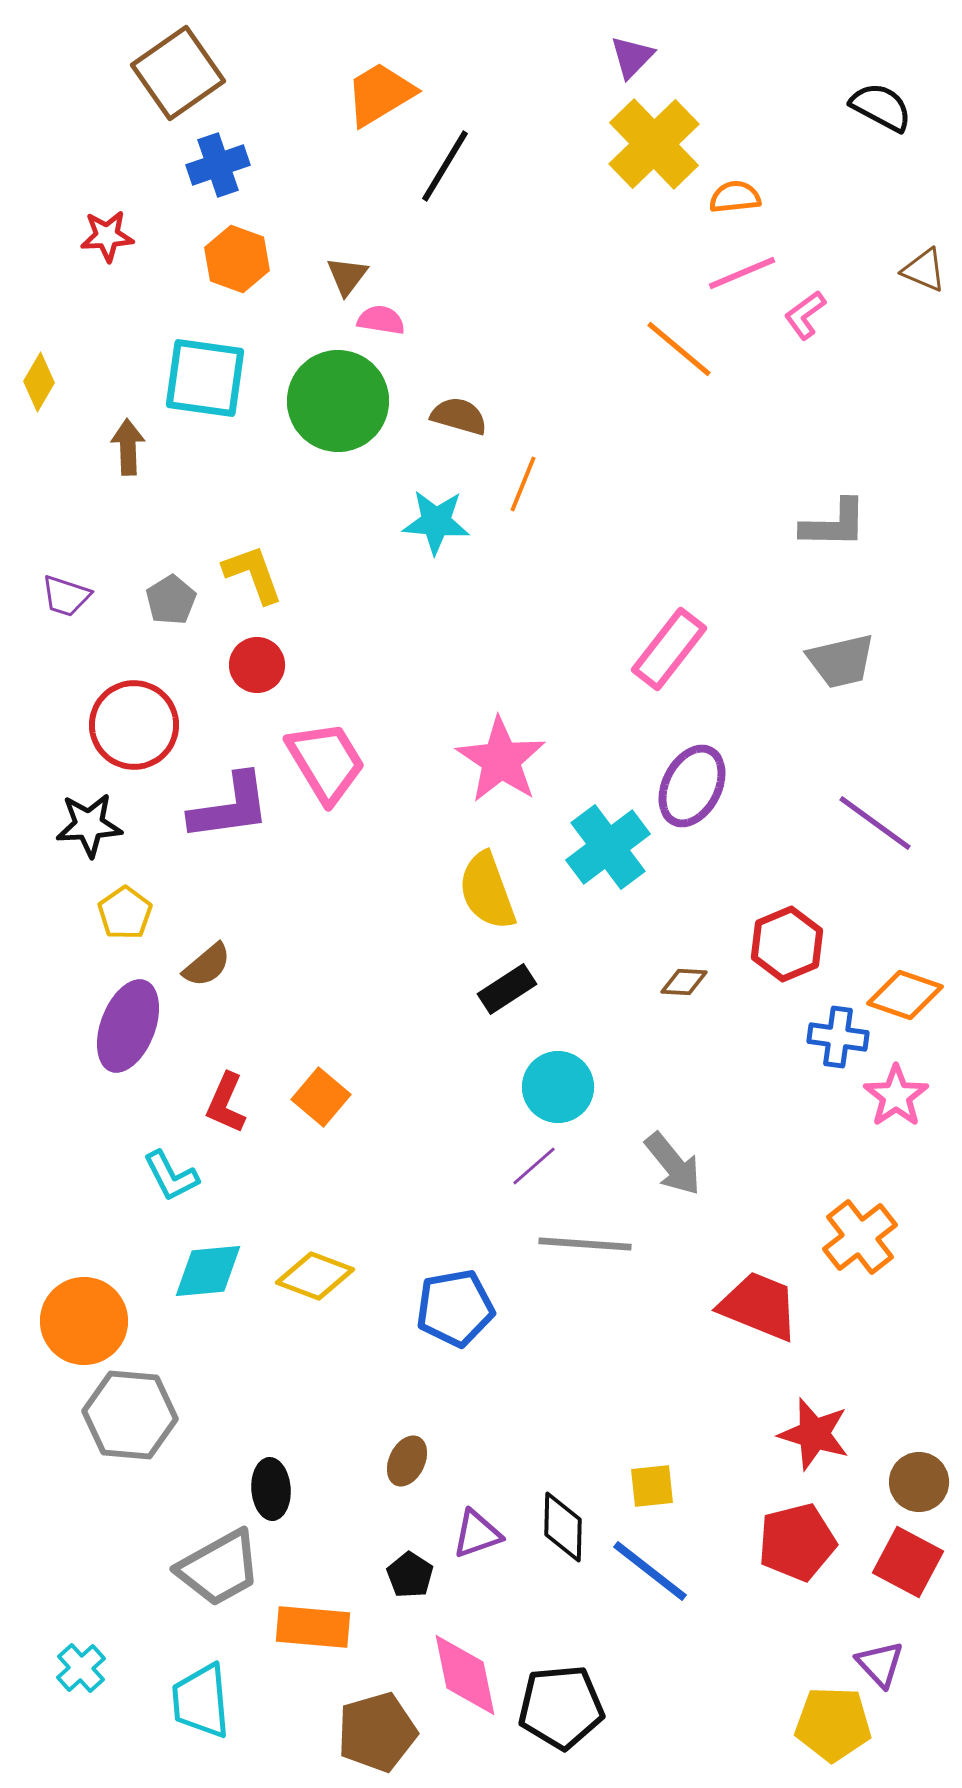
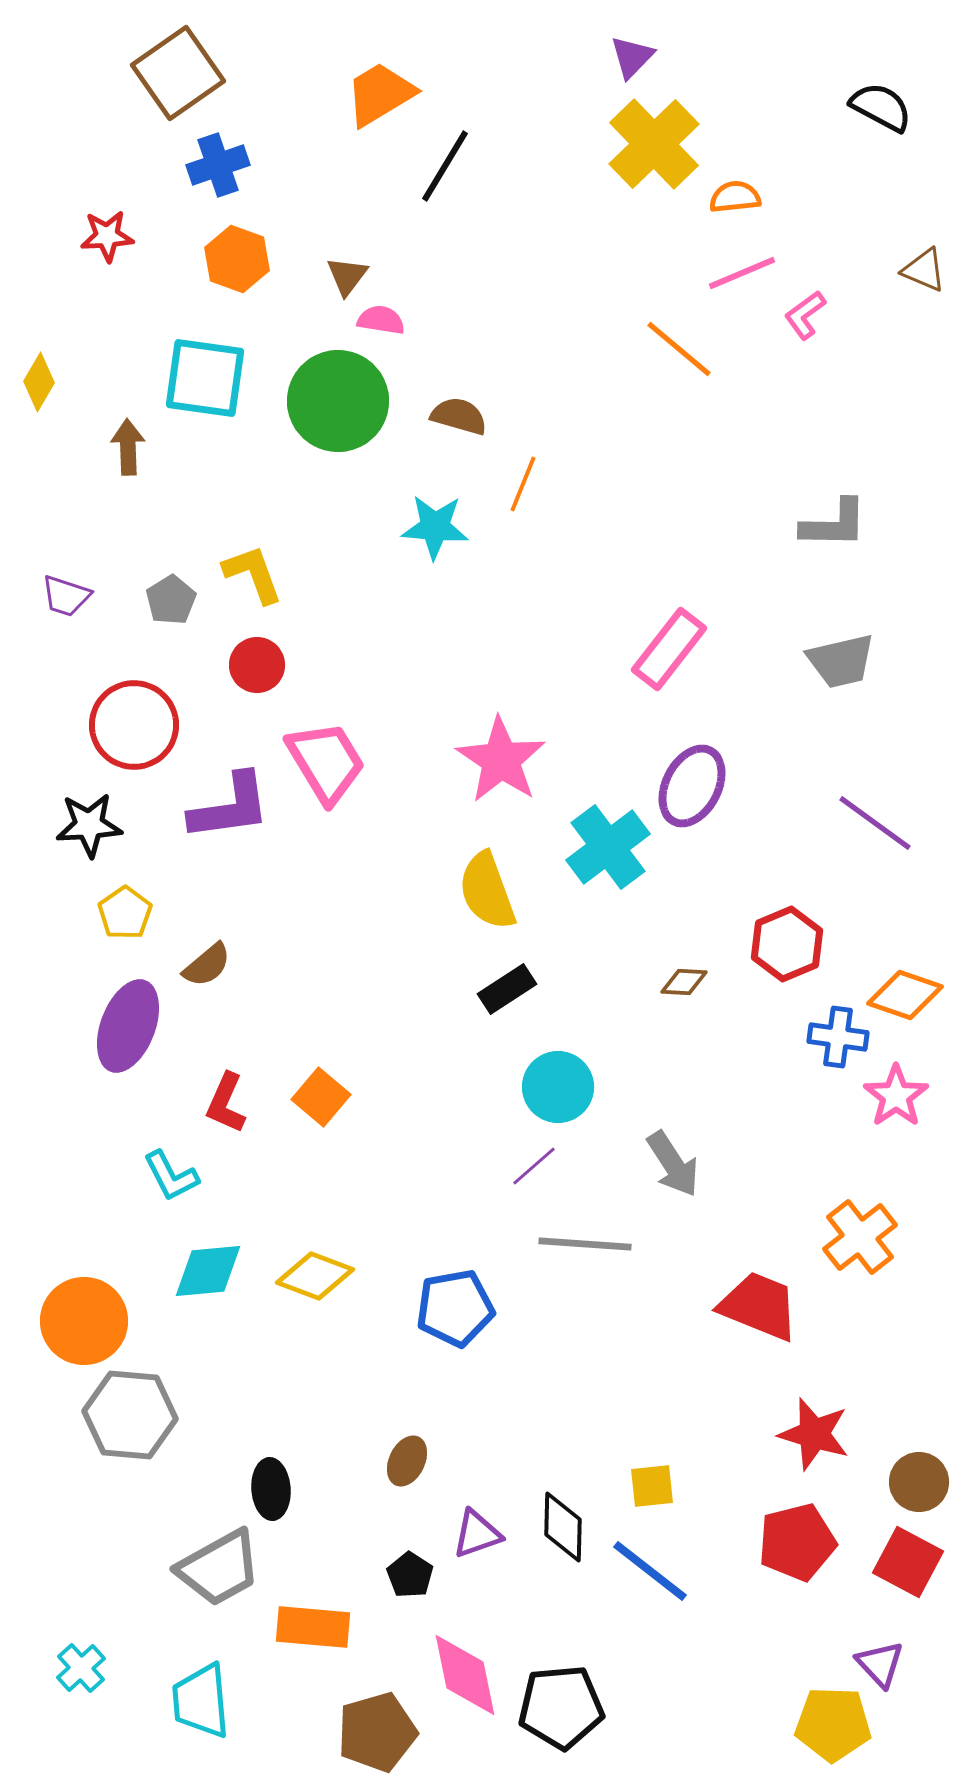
cyan star at (436, 522): moved 1 px left, 5 px down
gray arrow at (673, 1164): rotated 6 degrees clockwise
